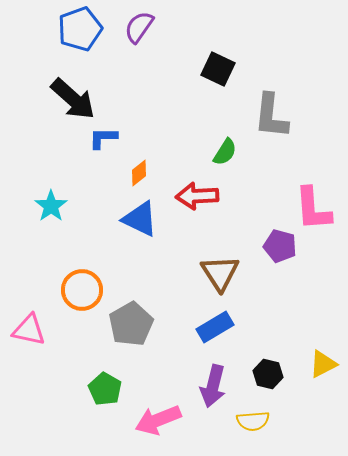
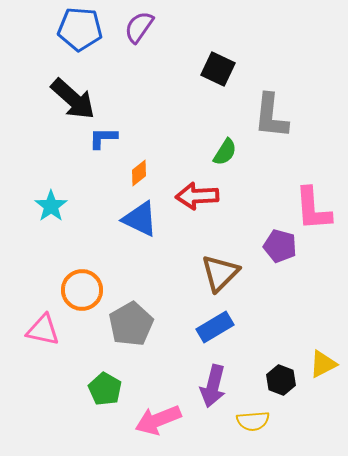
blue pentagon: rotated 24 degrees clockwise
brown triangle: rotated 18 degrees clockwise
pink triangle: moved 14 px right
black hexagon: moved 13 px right, 6 px down; rotated 8 degrees clockwise
